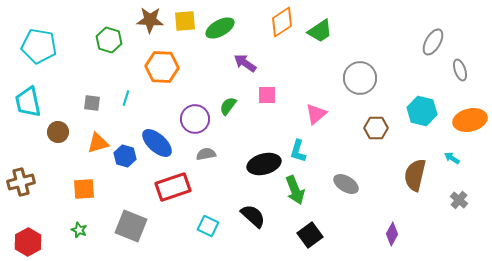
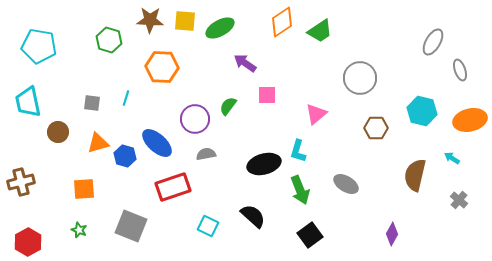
yellow square at (185, 21): rotated 10 degrees clockwise
green arrow at (295, 190): moved 5 px right
